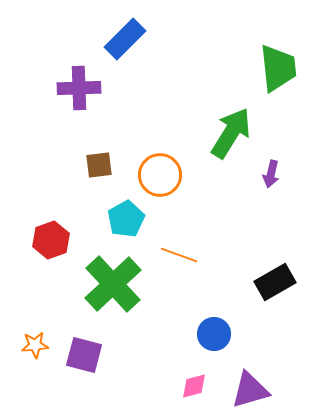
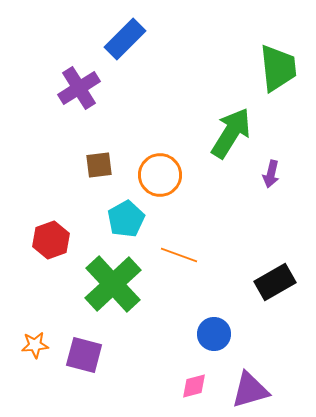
purple cross: rotated 30 degrees counterclockwise
